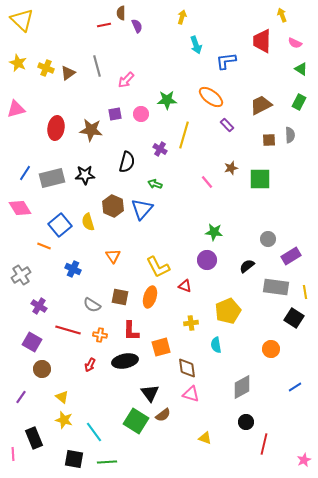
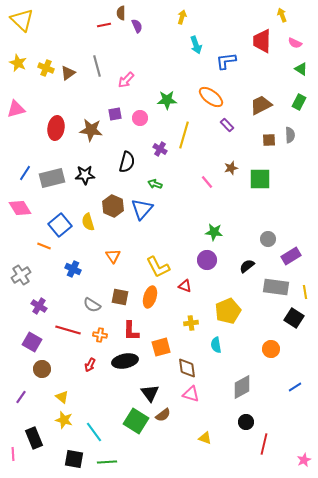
pink circle at (141, 114): moved 1 px left, 4 px down
